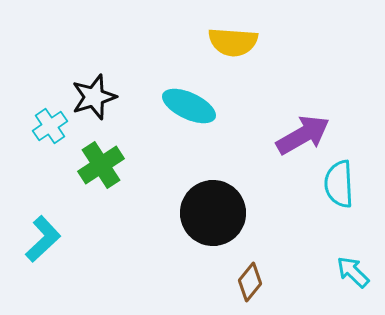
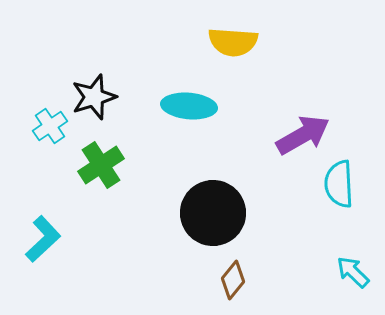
cyan ellipse: rotated 20 degrees counterclockwise
brown diamond: moved 17 px left, 2 px up
